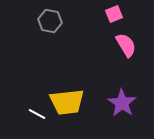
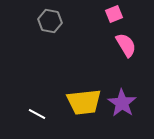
yellow trapezoid: moved 17 px right
